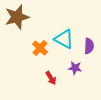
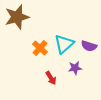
cyan triangle: moved 5 px down; rotated 50 degrees clockwise
purple semicircle: rotated 105 degrees clockwise
purple star: rotated 16 degrees counterclockwise
